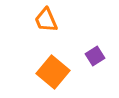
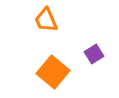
purple square: moved 1 px left, 2 px up
